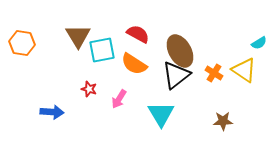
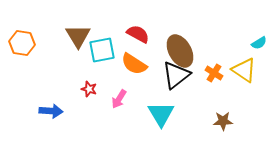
blue arrow: moved 1 px left, 1 px up
